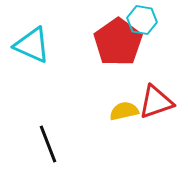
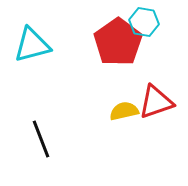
cyan hexagon: moved 2 px right, 2 px down
cyan triangle: rotated 39 degrees counterclockwise
black line: moved 7 px left, 5 px up
